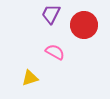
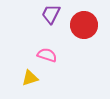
pink semicircle: moved 8 px left, 3 px down; rotated 12 degrees counterclockwise
